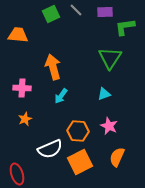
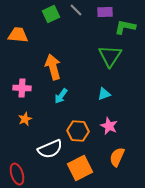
green L-shape: rotated 20 degrees clockwise
green triangle: moved 2 px up
orange square: moved 6 px down
